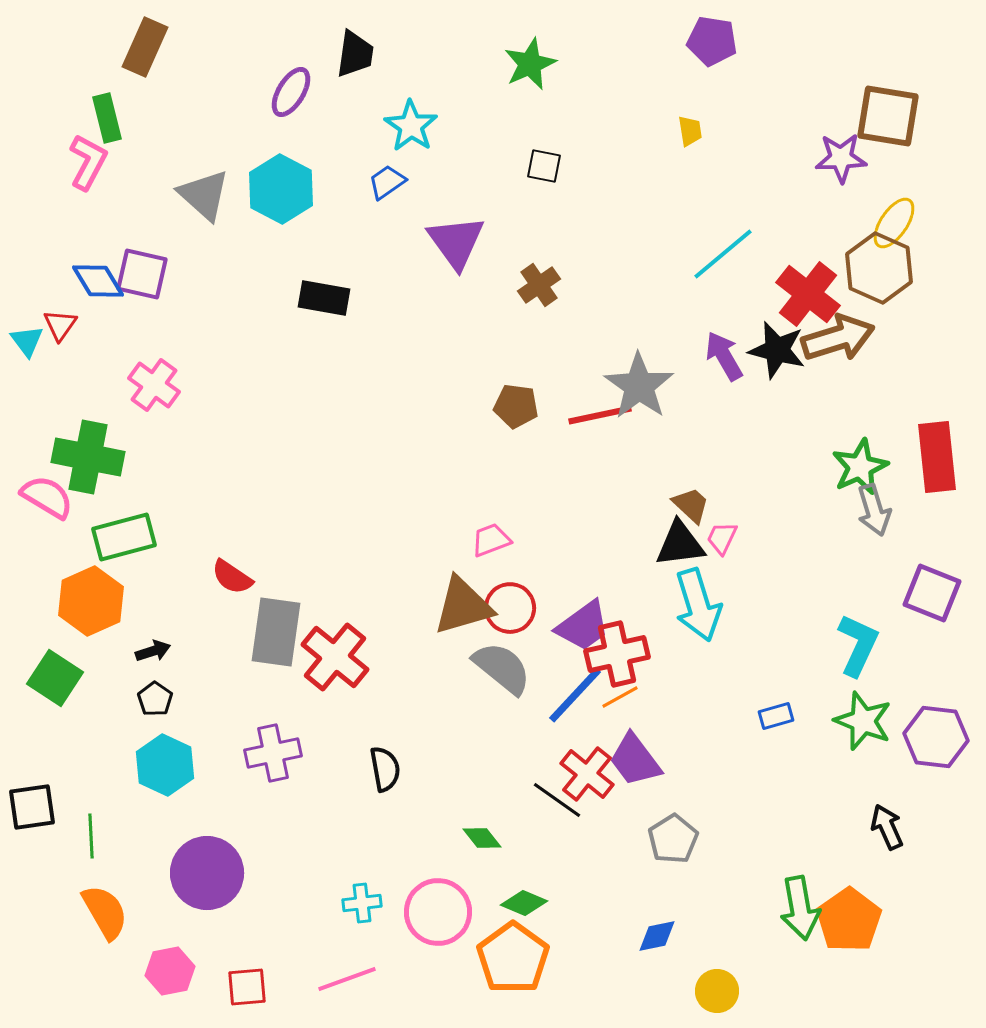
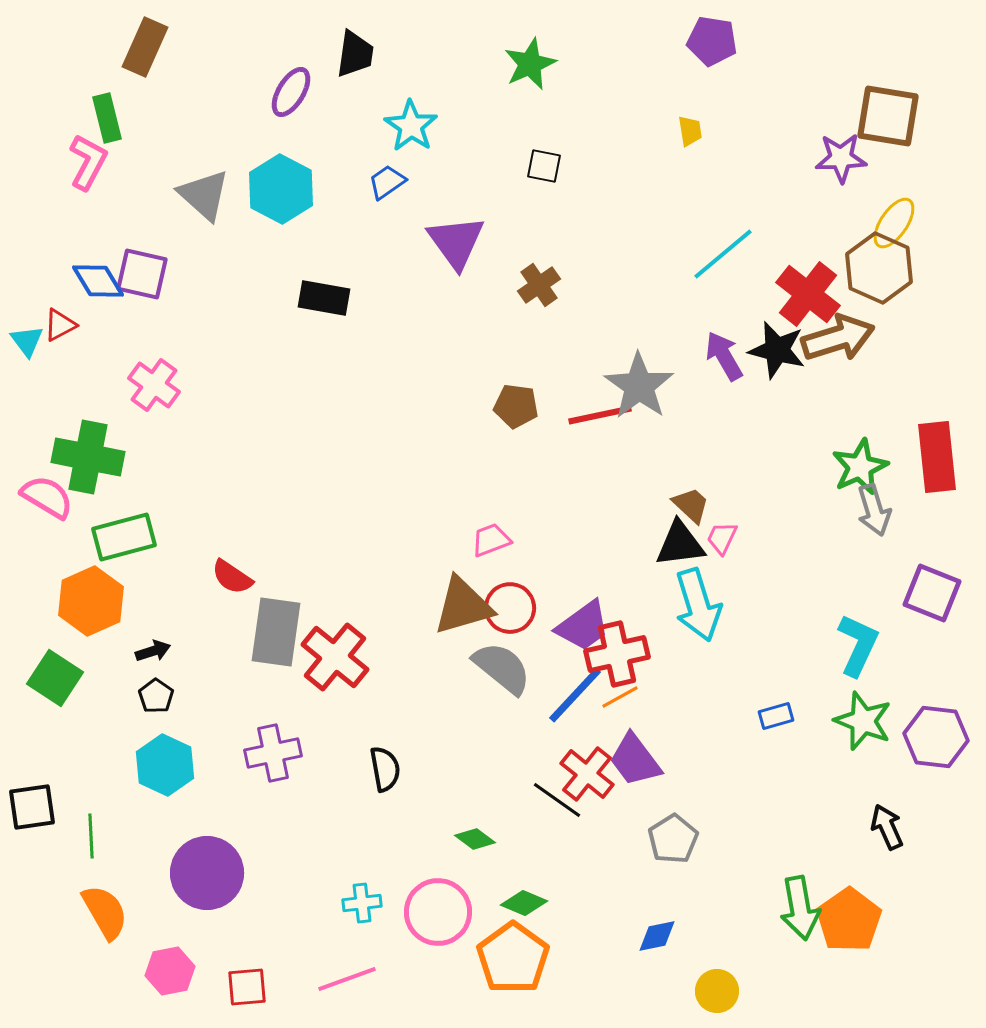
red triangle at (60, 325): rotated 27 degrees clockwise
black pentagon at (155, 699): moved 1 px right, 3 px up
green diamond at (482, 838): moved 7 px left, 1 px down; rotated 15 degrees counterclockwise
